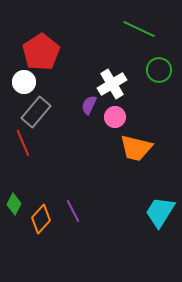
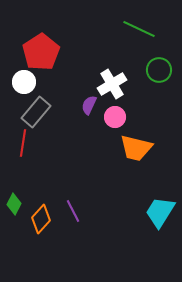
red line: rotated 32 degrees clockwise
